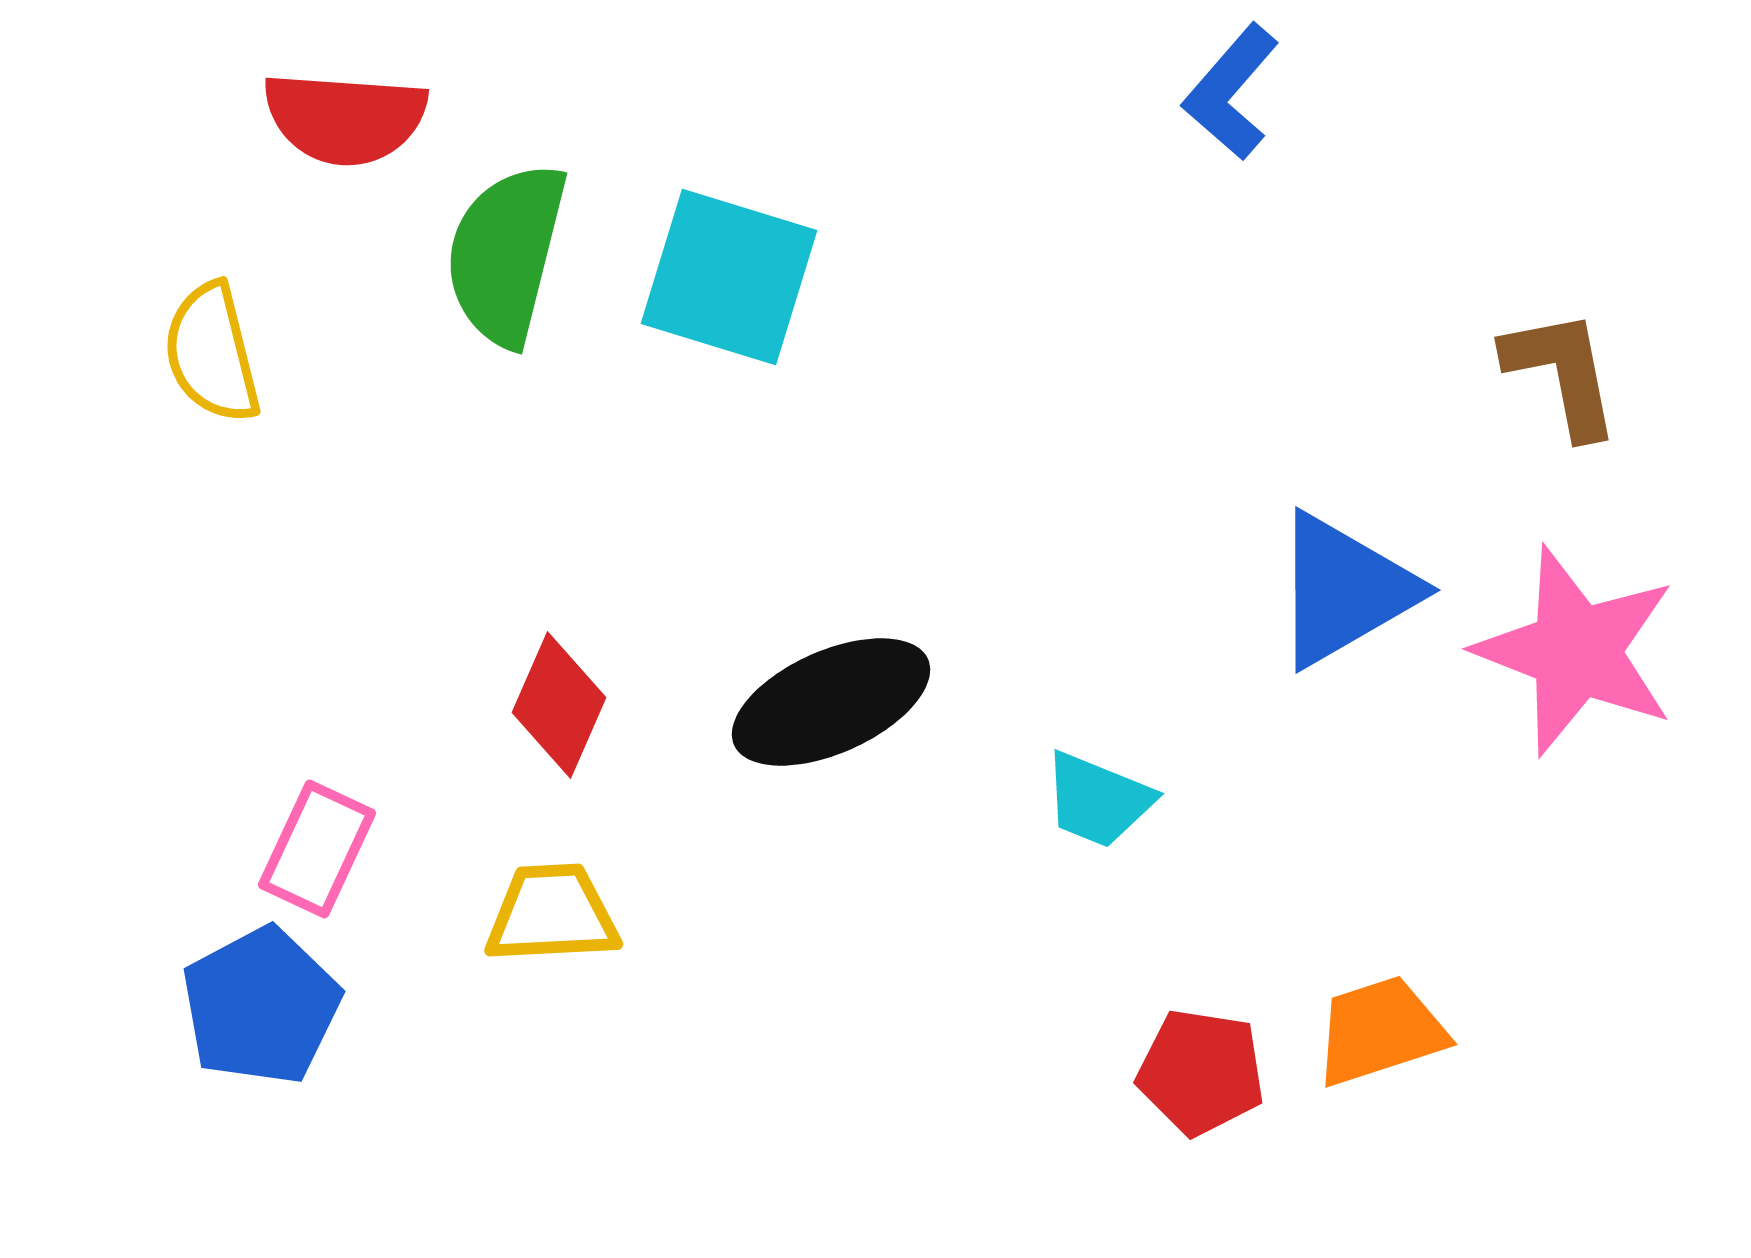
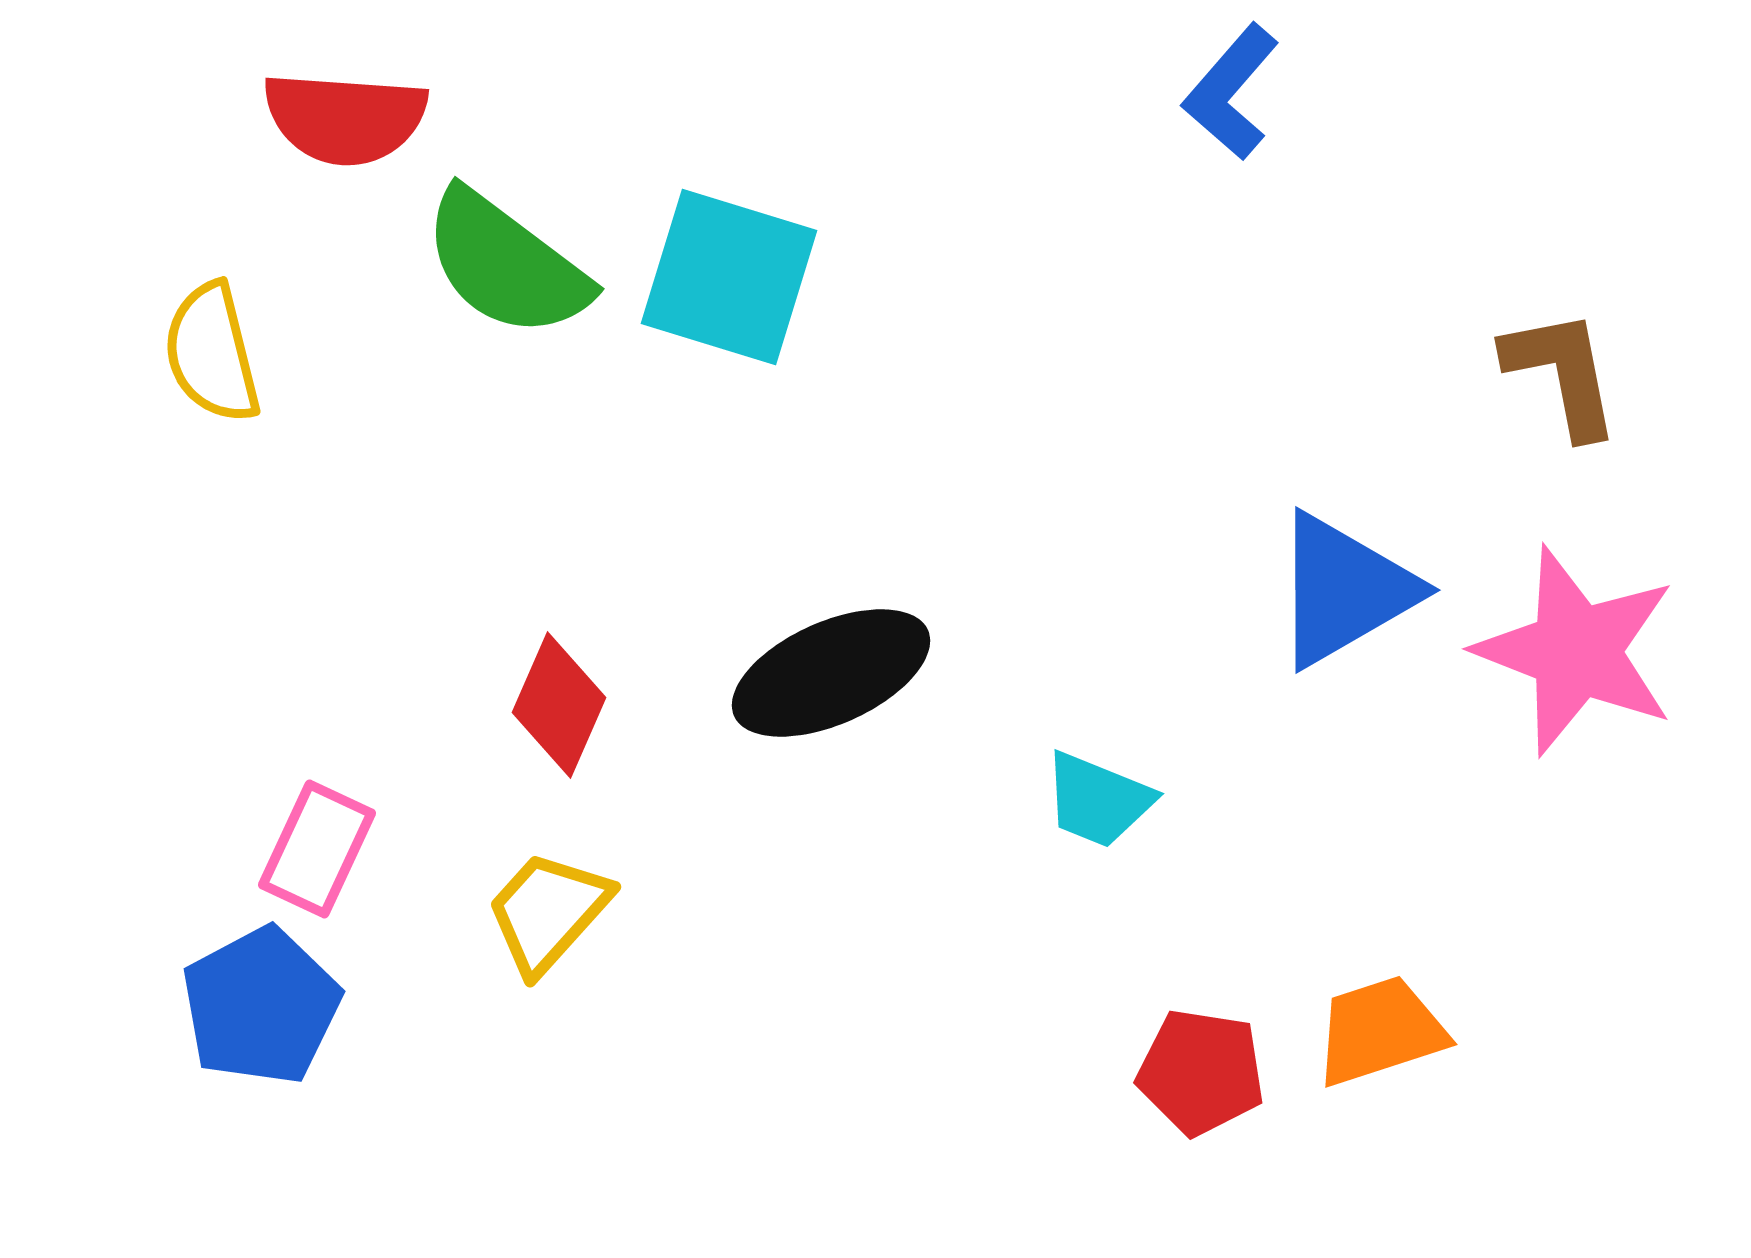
green semicircle: moved 10 px down; rotated 67 degrees counterclockwise
black ellipse: moved 29 px up
yellow trapezoid: moved 4 px left, 2 px up; rotated 45 degrees counterclockwise
